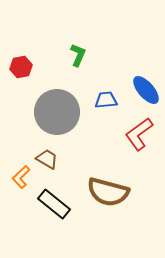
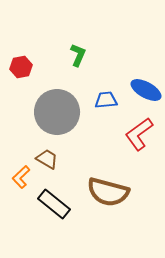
blue ellipse: rotated 20 degrees counterclockwise
